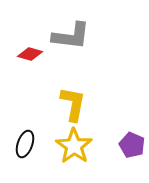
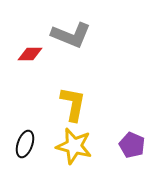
gray L-shape: moved 1 px up; rotated 15 degrees clockwise
red diamond: rotated 15 degrees counterclockwise
yellow star: rotated 21 degrees counterclockwise
